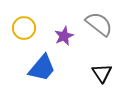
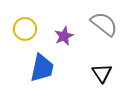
gray semicircle: moved 5 px right
yellow circle: moved 1 px right, 1 px down
blue trapezoid: rotated 28 degrees counterclockwise
